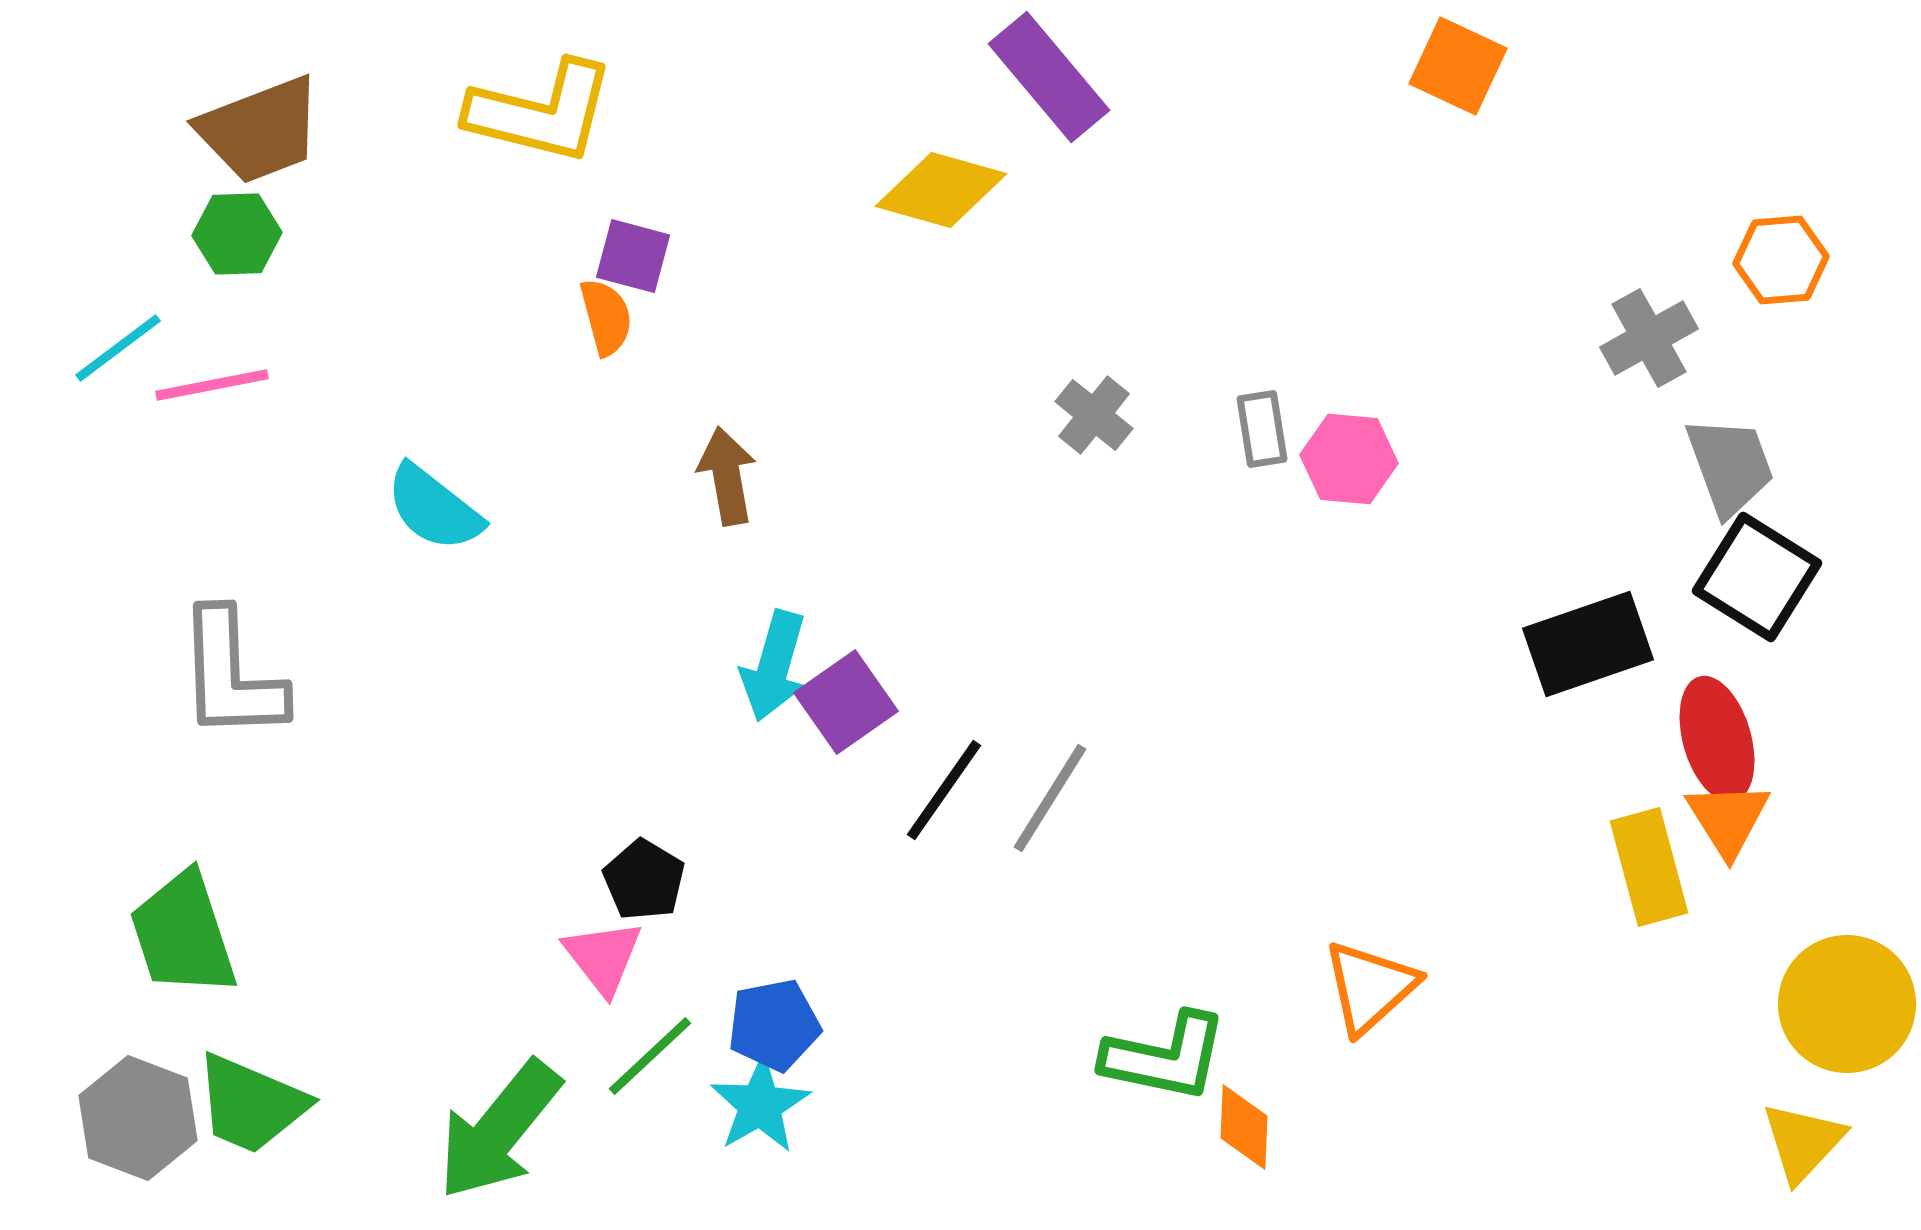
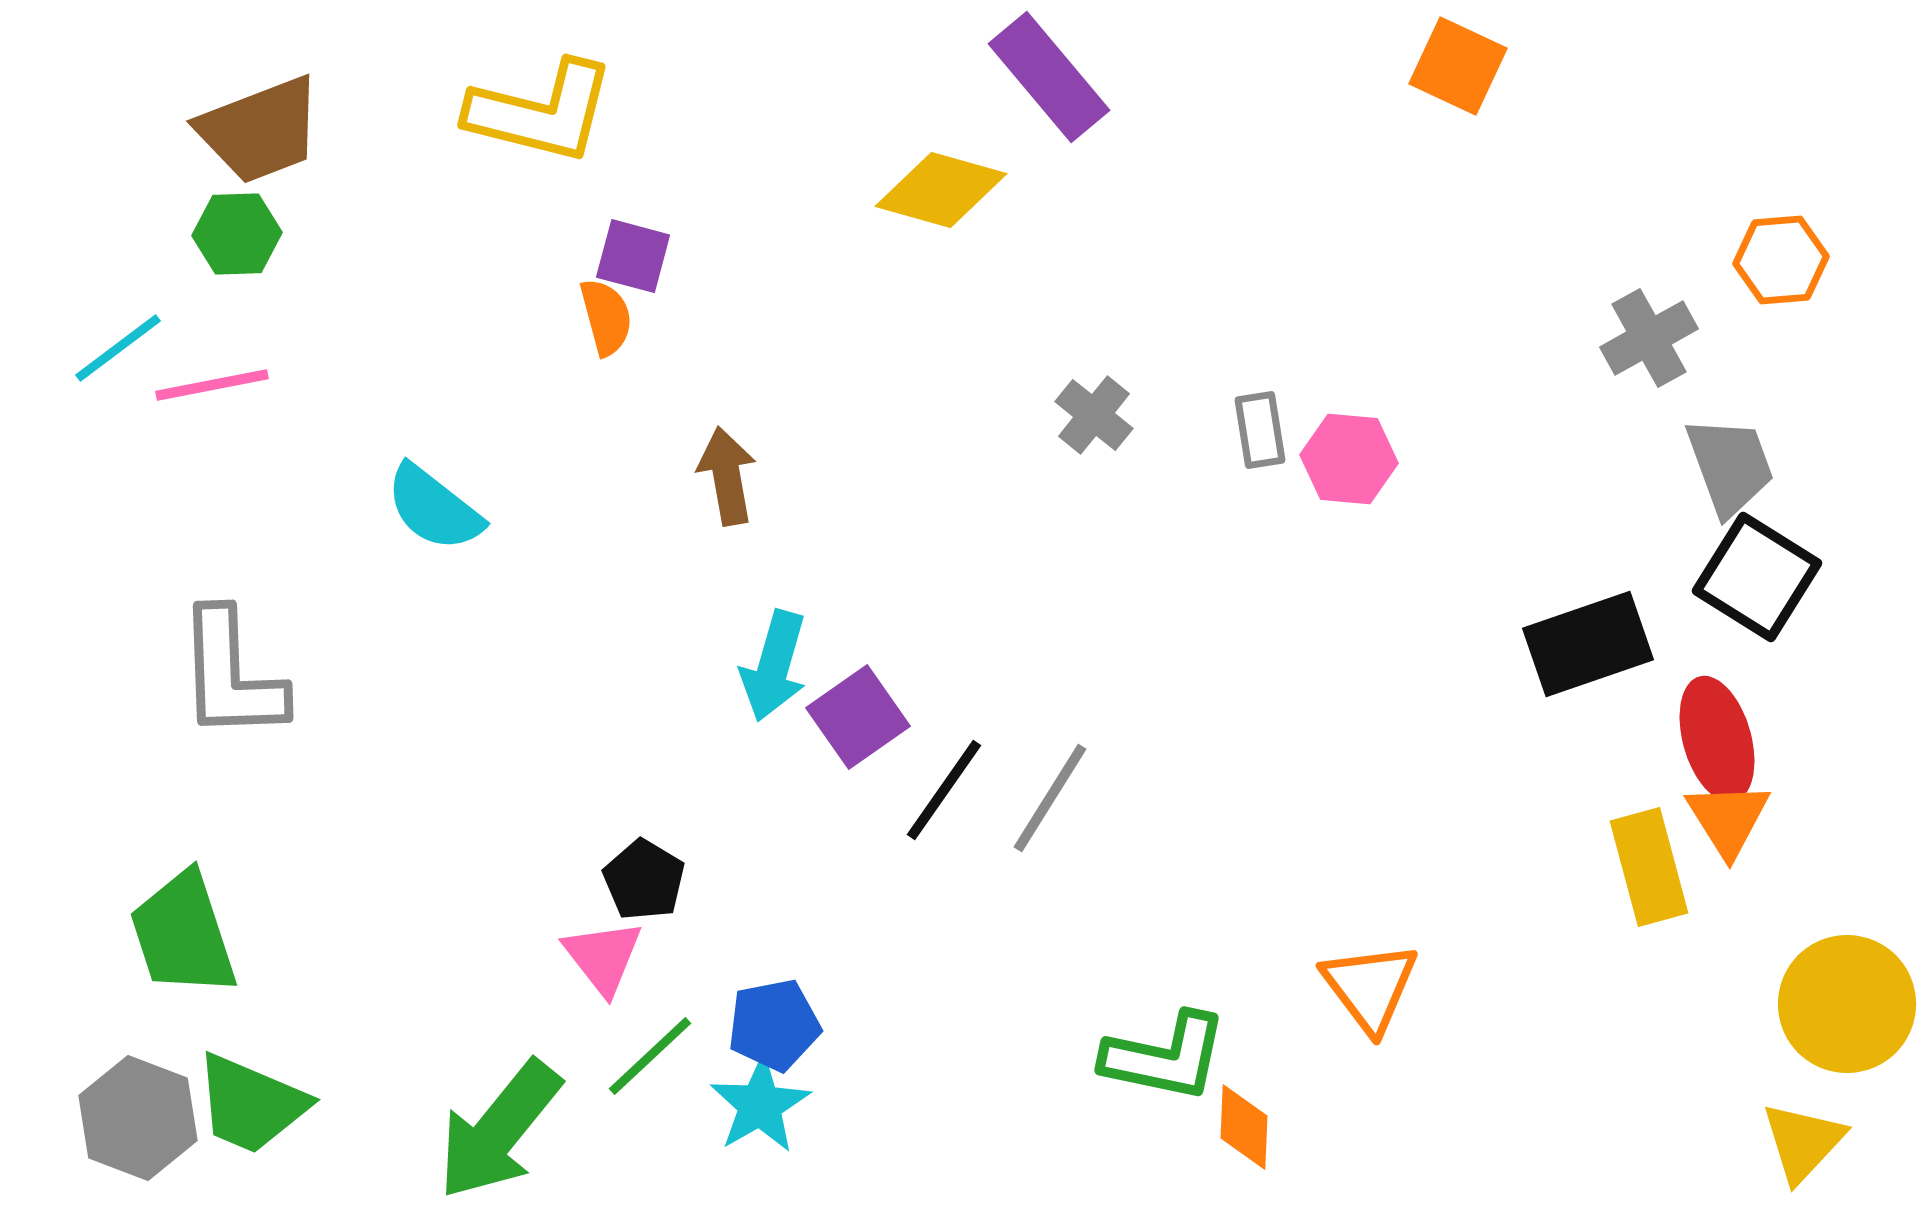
gray rectangle at (1262, 429): moved 2 px left, 1 px down
purple square at (846, 702): moved 12 px right, 15 px down
orange triangle at (1370, 987): rotated 25 degrees counterclockwise
